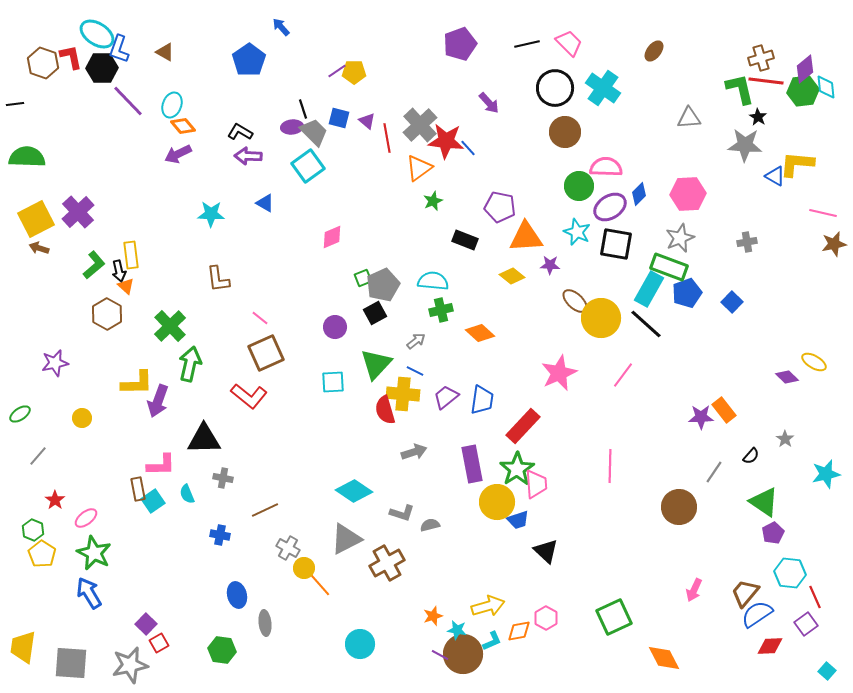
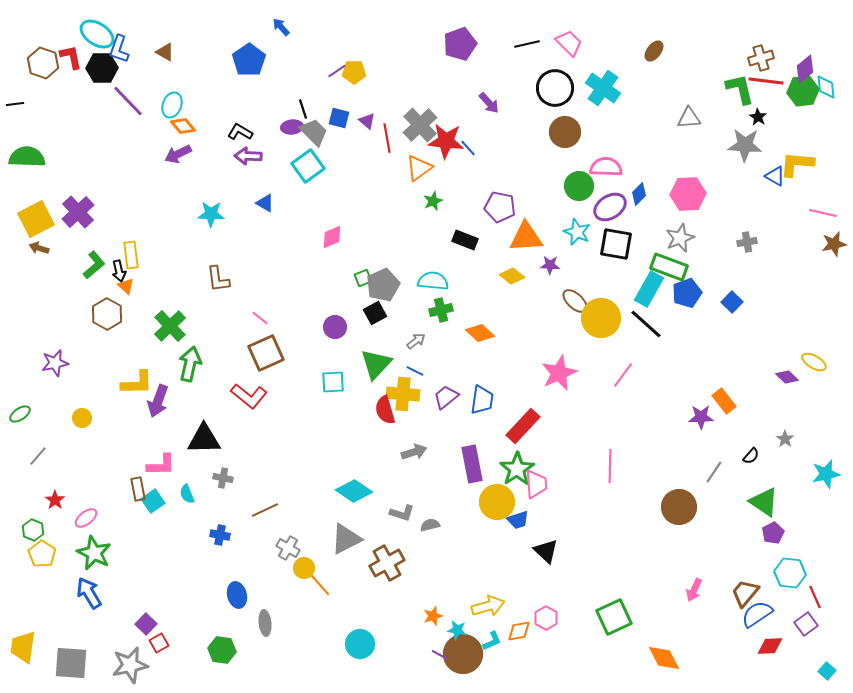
orange rectangle at (724, 410): moved 9 px up
